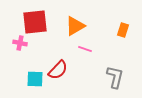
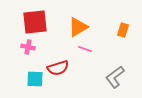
orange triangle: moved 3 px right, 1 px down
pink cross: moved 8 px right, 4 px down
red semicircle: moved 2 px up; rotated 30 degrees clockwise
gray L-shape: rotated 140 degrees counterclockwise
